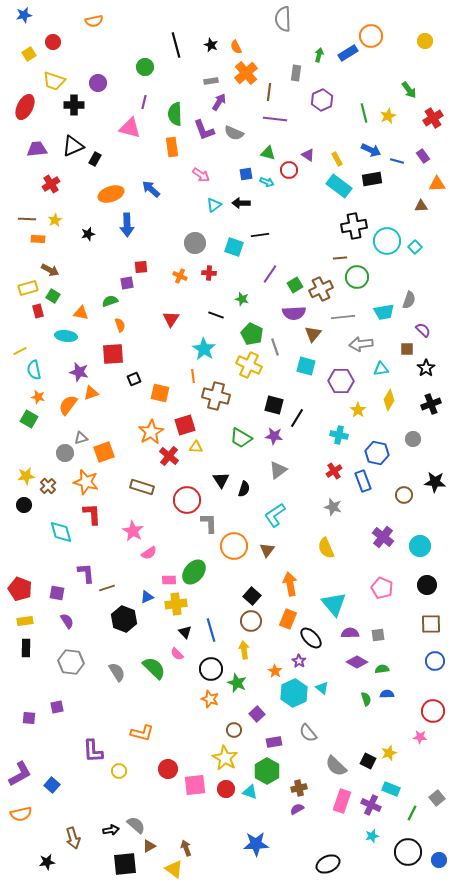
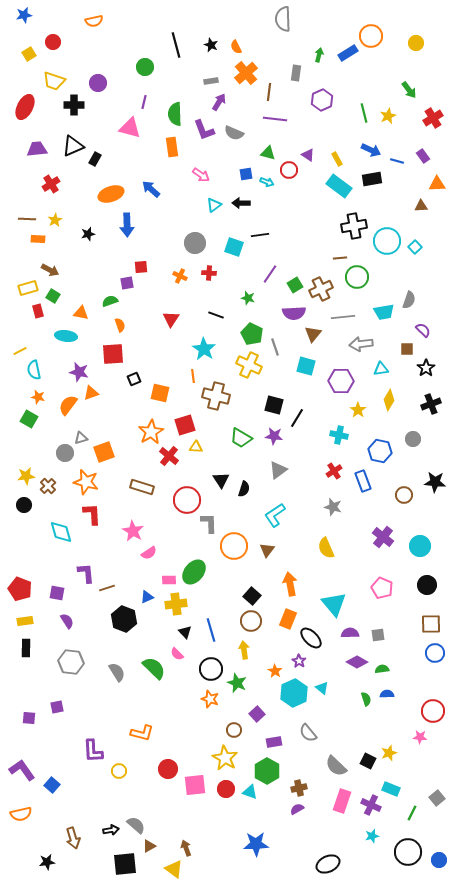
yellow circle at (425, 41): moved 9 px left, 2 px down
green star at (242, 299): moved 6 px right, 1 px up
blue hexagon at (377, 453): moved 3 px right, 2 px up
blue circle at (435, 661): moved 8 px up
purple L-shape at (20, 774): moved 2 px right, 4 px up; rotated 96 degrees counterclockwise
